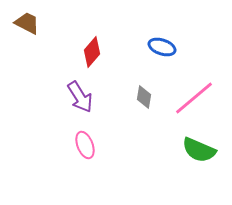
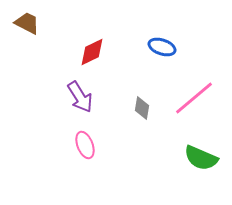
red diamond: rotated 24 degrees clockwise
gray diamond: moved 2 px left, 11 px down
green semicircle: moved 2 px right, 8 px down
